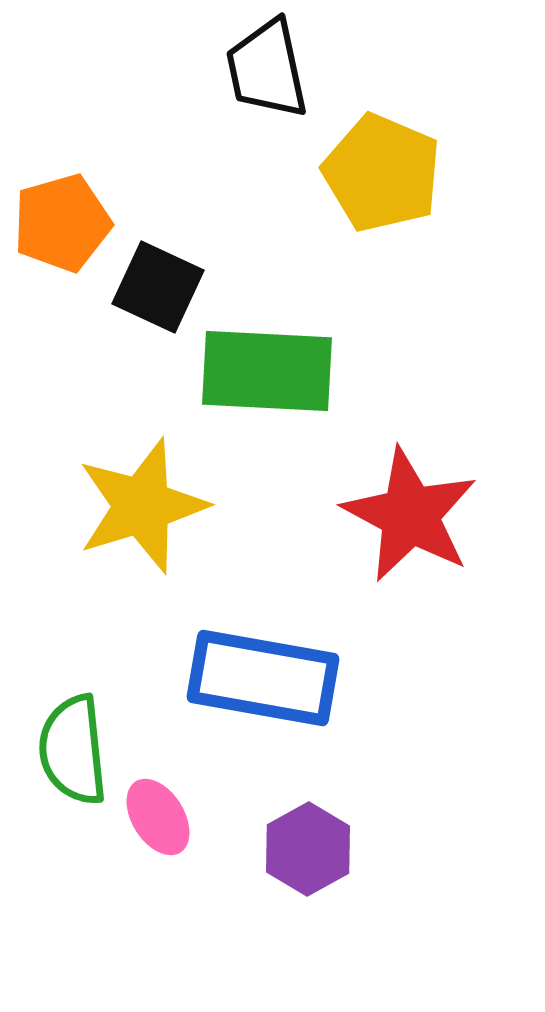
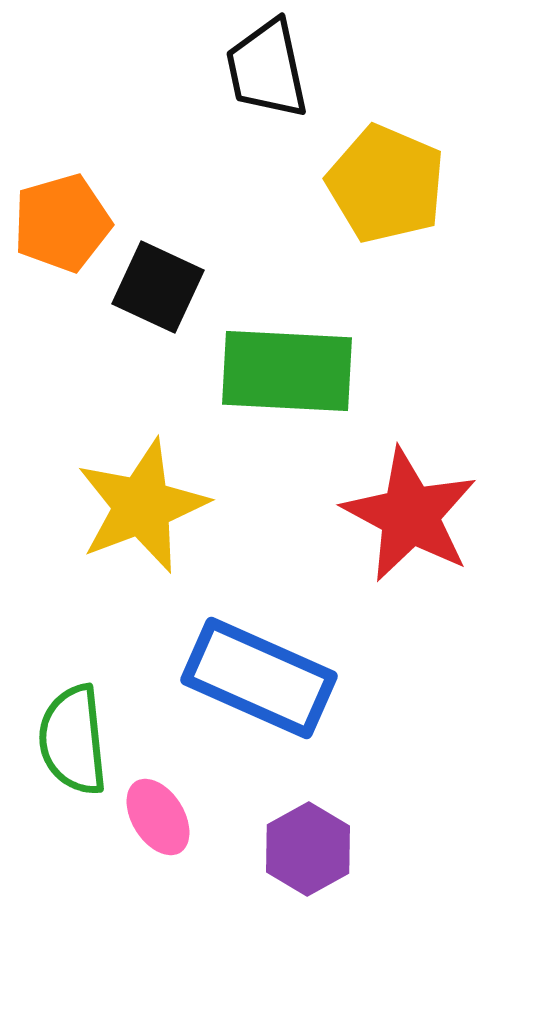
yellow pentagon: moved 4 px right, 11 px down
green rectangle: moved 20 px right
yellow star: rotated 4 degrees counterclockwise
blue rectangle: moved 4 px left; rotated 14 degrees clockwise
green semicircle: moved 10 px up
